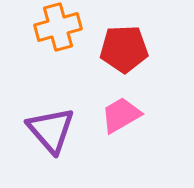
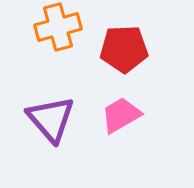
purple triangle: moved 11 px up
